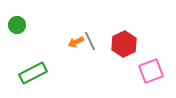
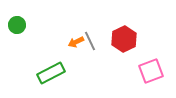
red hexagon: moved 5 px up
green rectangle: moved 18 px right
